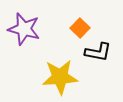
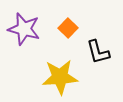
orange square: moved 12 px left
black L-shape: rotated 64 degrees clockwise
